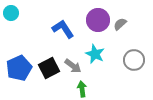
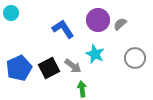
gray circle: moved 1 px right, 2 px up
